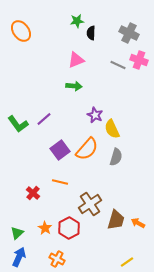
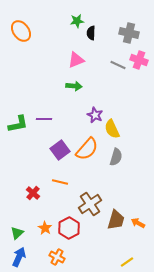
gray cross: rotated 12 degrees counterclockwise
purple line: rotated 42 degrees clockwise
green L-shape: rotated 65 degrees counterclockwise
orange cross: moved 2 px up
